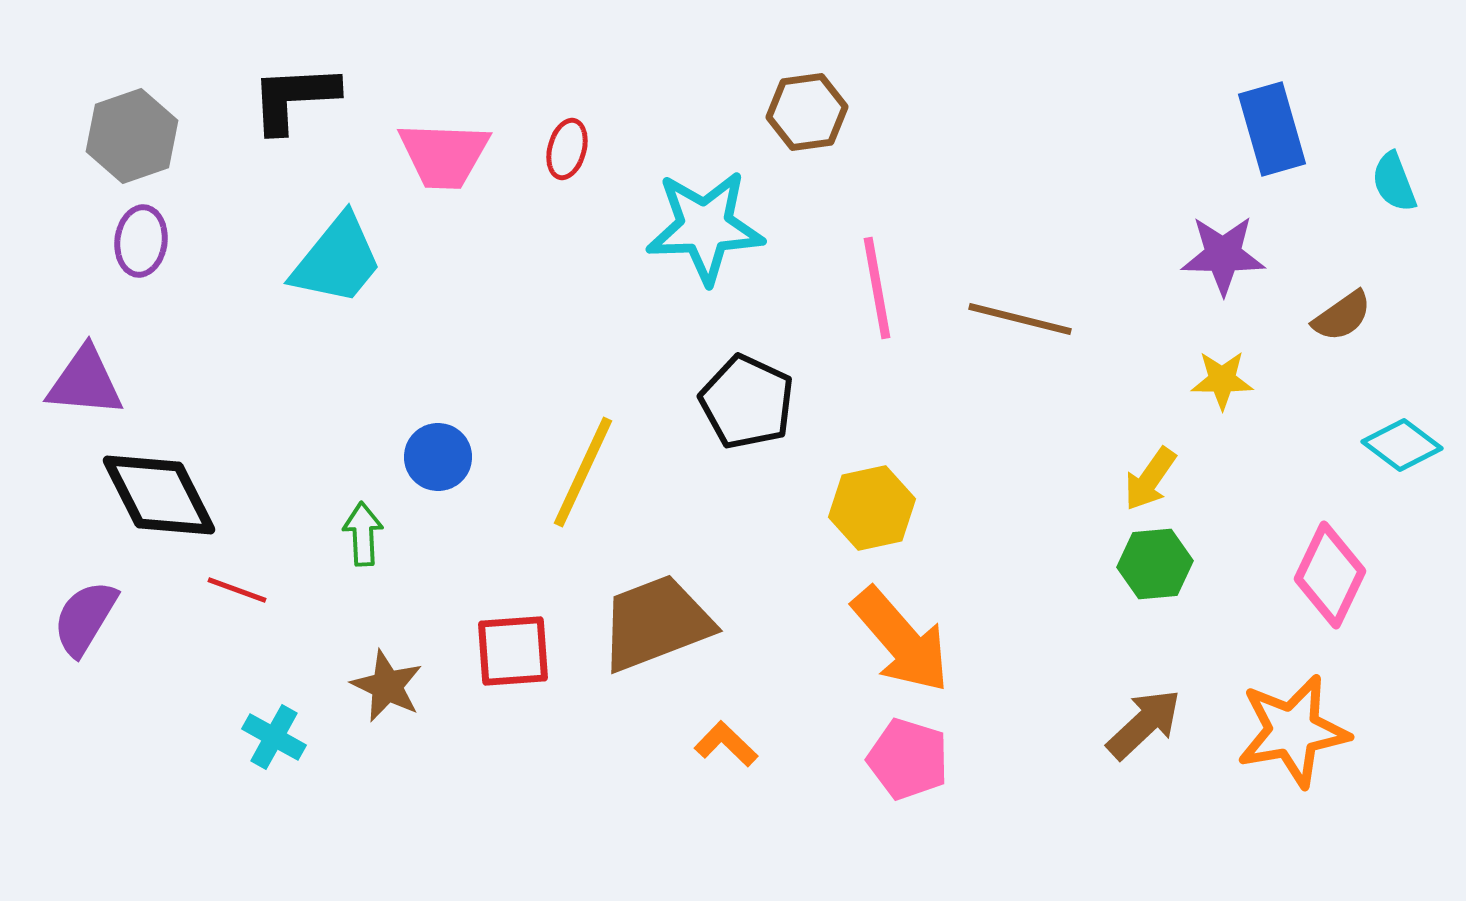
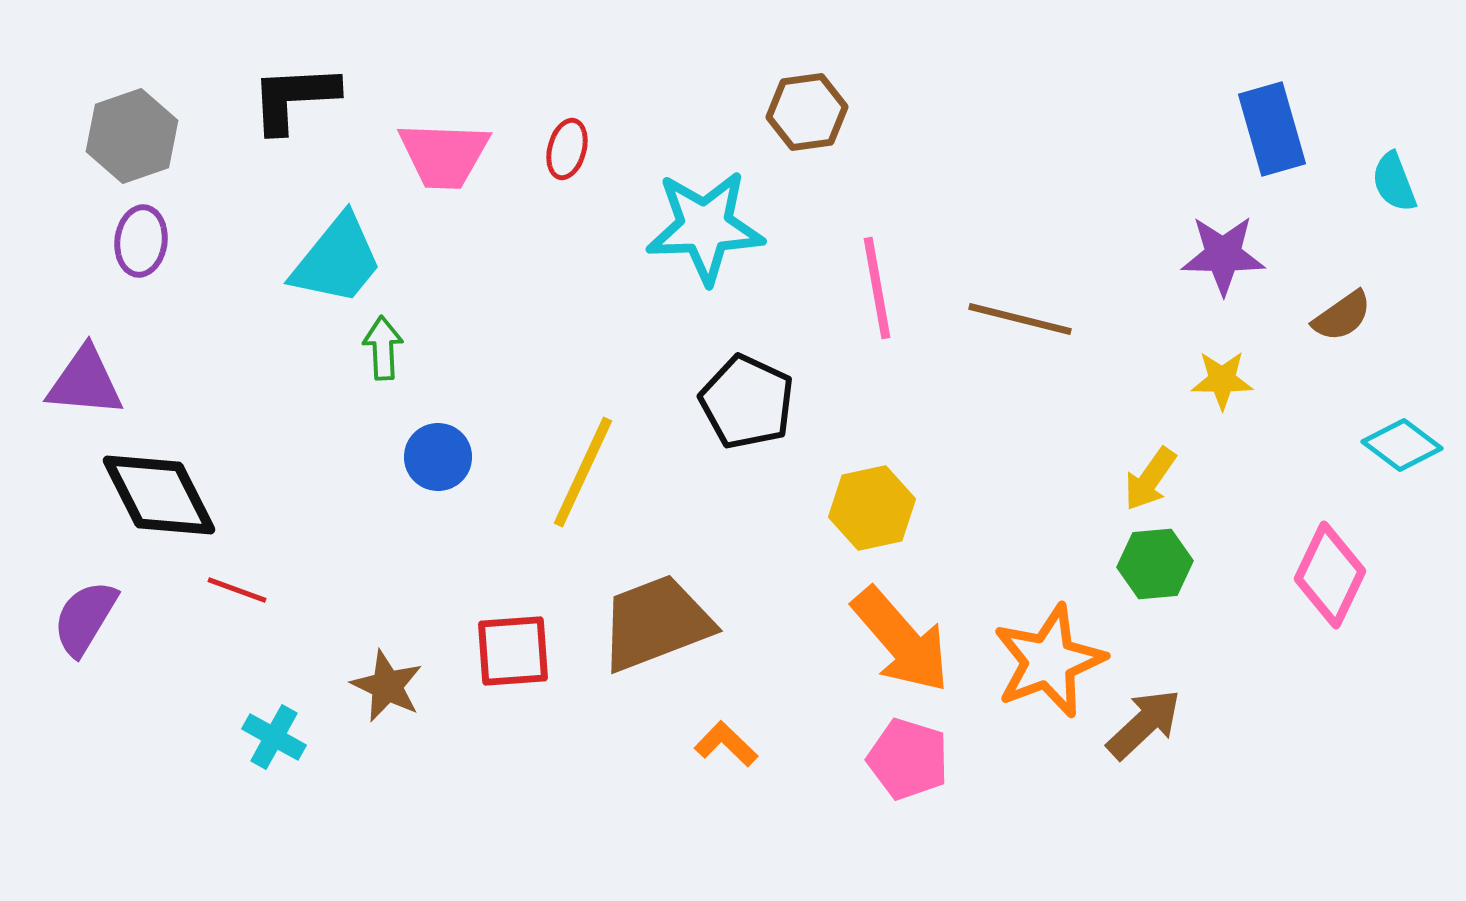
green arrow: moved 20 px right, 186 px up
orange star: moved 244 px left, 70 px up; rotated 11 degrees counterclockwise
